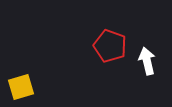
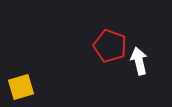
white arrow: moved 8 px left
